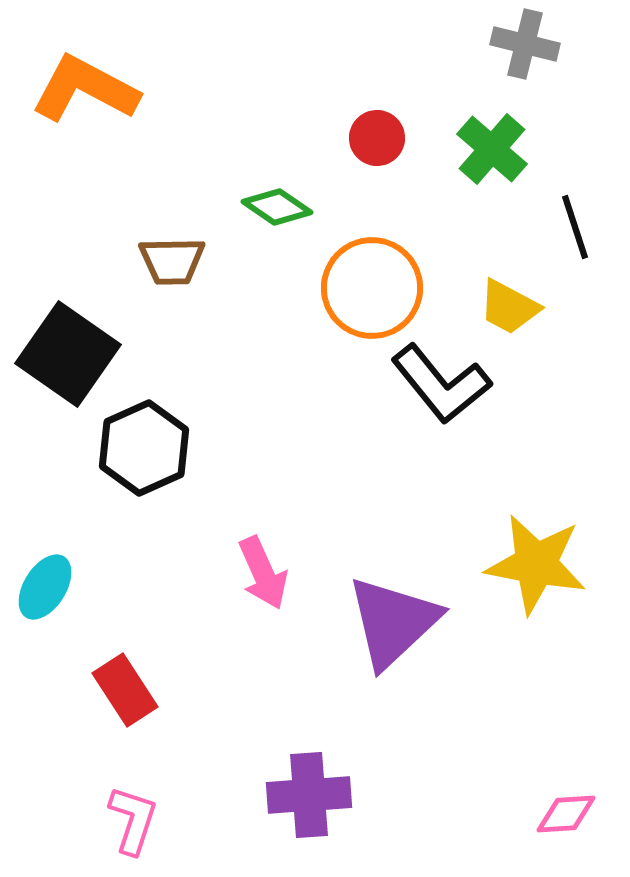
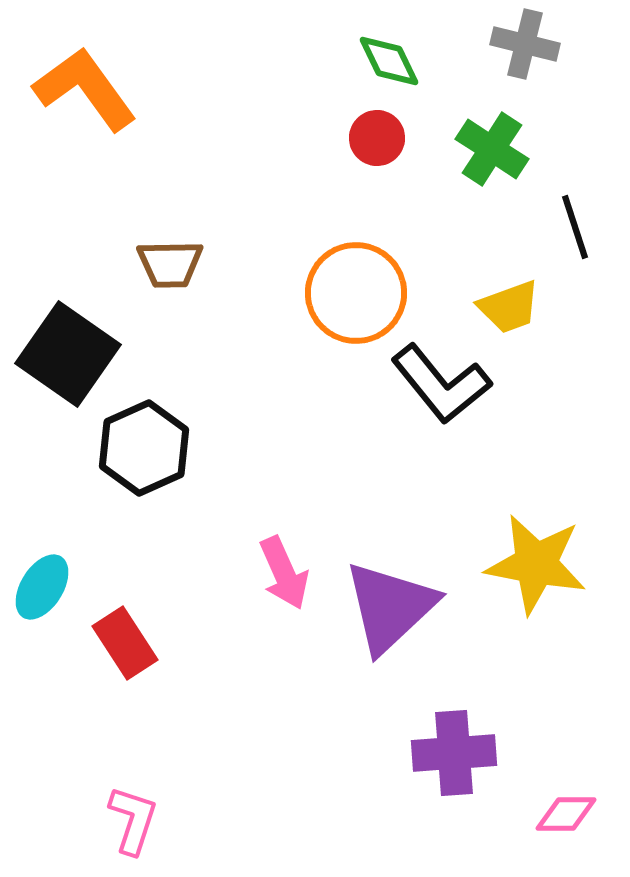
orange L-shape: rotated 26 degrees clockwise
green cross: rotated 8 degrees counterclockwise
green diamond: moved 112 px right, 146 px up; rotated 30 degrees clockwise
brown trapezoid: moved 2 px left, 3 px down
orange circle: moved 16 px left, 5 px down
yellow trapezoid: rotated 48 degrees counterclockwise
pink arrow: moved 21 px right
cyan ellipse: moved 3 px left
purple triangle: moved 3 px left, 15 px up
red rectangle: moved 47 px up
purple cross: moved 145 px right, 42 px up
pink diamond: rotated 4 degrees clockwise
